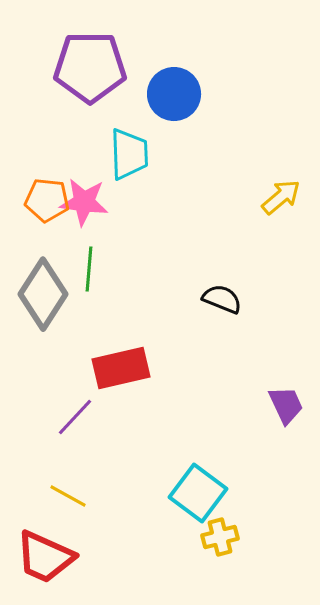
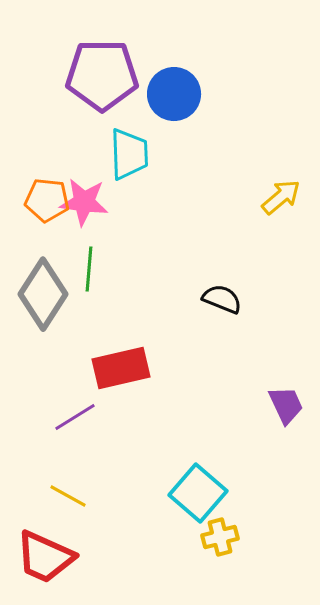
purple pentagon: moved 12 px right, 8 px down
purple line: rotated 15 degrees clockwise
cyan square: rotated 4 degrees clockwise
